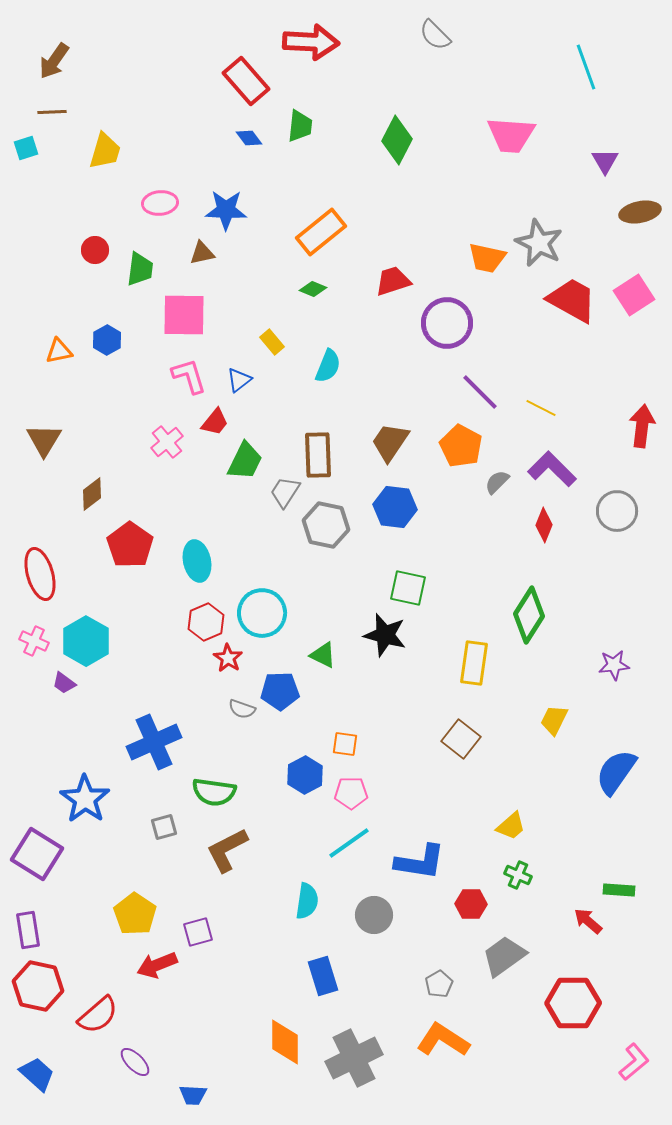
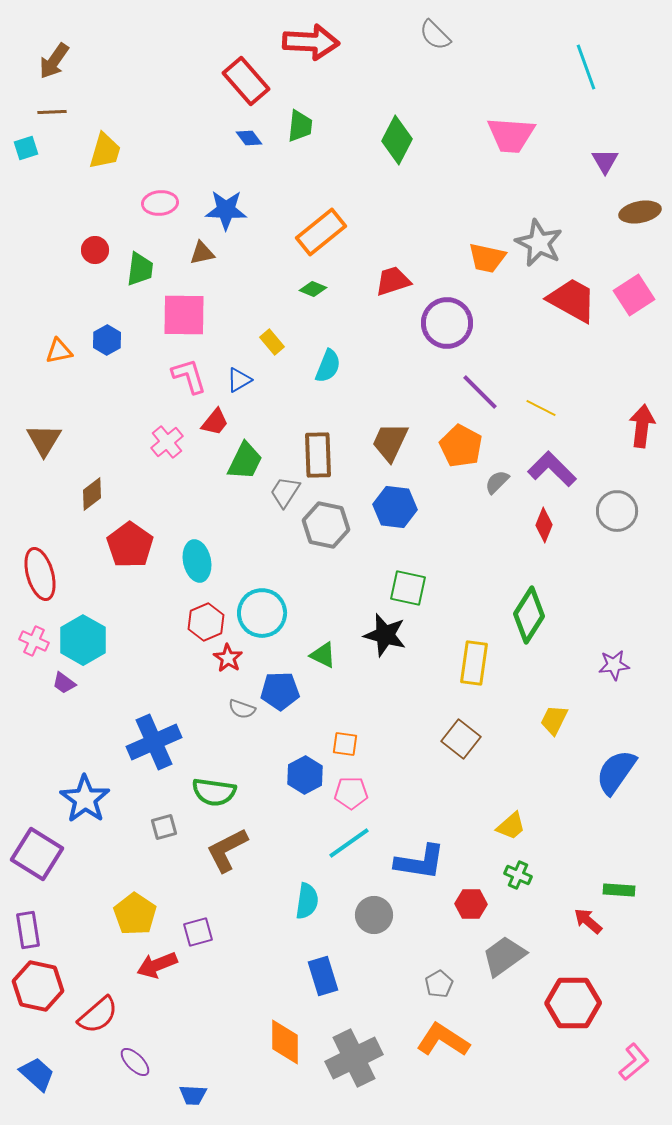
blue triangle at (239, 380): rotated 8 degrees clockwise
brown trapezoid at (390, 442): rotated 9 degrees counterclockwise
cyan hexagon at (86, 641): moved 3 px left, 1 px up
